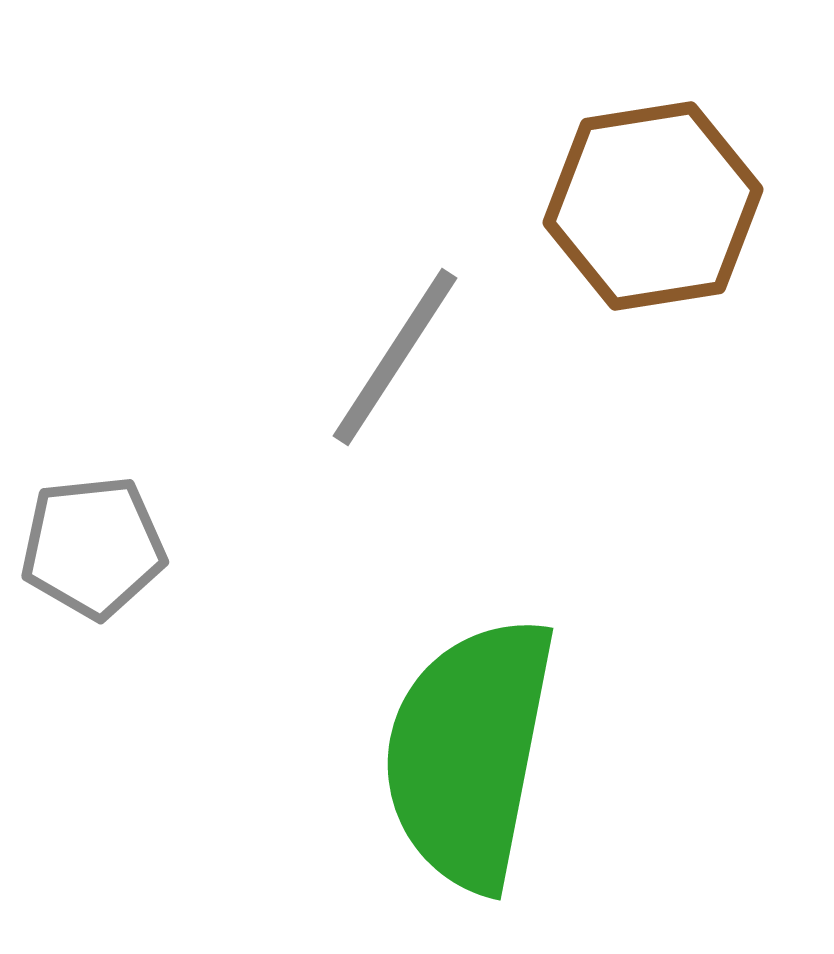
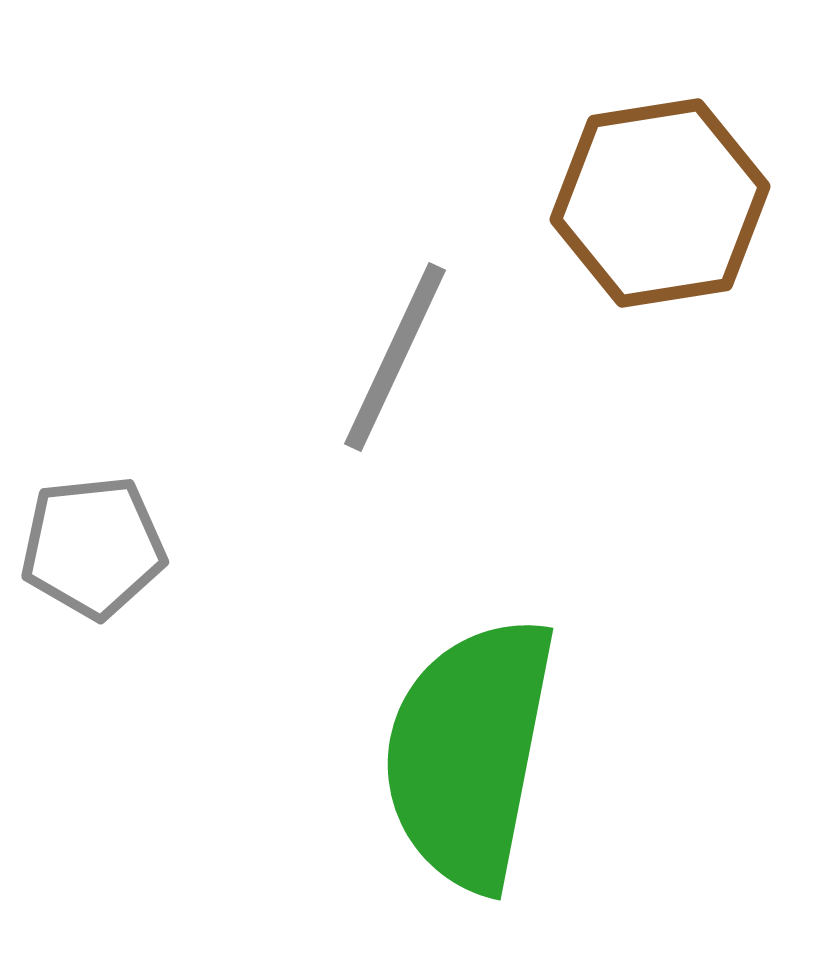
brown hexagon: moved 7 px right, 3 px up
gray line: rotated 8 degrees counterclockwise
